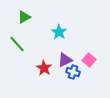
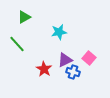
cyan star: rotated 28 degrees clockwise
pink square: moved 2 px up
red star: moved 1 px down
